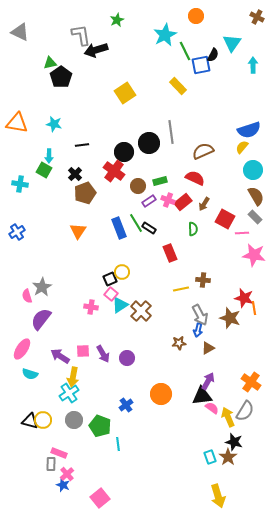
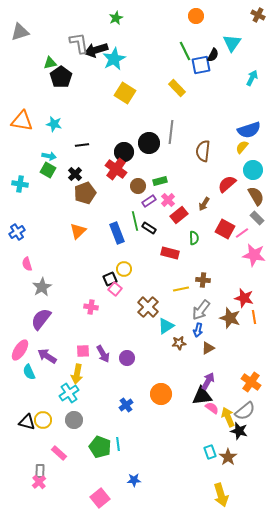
brown cross at (257, 17): moved 1 px right, 2 px up
green star at (117, 20): moved 1 px left, 2 px up
gray triangle at (20, 32): rotated 42 degrees counterclockwise
gray L-shape at (81, 35): moved 2 px left, 8 px down
cyan star at (165, 35): moved 51 px left, 24 px down
cyan arrow at (253, 65): moved 1 px left, 13 px down; rotated 28 degrees clockwise
yellow rectangle at (178, 86): moved 1 px left, 2 px down
yellow square at (125, 93): rotated 25 degrees counterclockwise
orange triangle at (17, 123): moved 5 px right, 2 px up
gray line at (171, 132): rotated 15 degrees clockwise
brown semicircle at (203, 151): rotated 60 degrees counterclockwise
cyan arrow at (49, 156): rotated 80 degrees counterclockwise
green square at (44, 170): moved 4 px right
red cross at (114, 171): moved 2 px right, 2 px up
red semicircle at (195, 178): moved 32 px right, 6 px down; rotated 66 degrees counterclockwise
pink cross at (168, 200): rotated 24 degrees clockwise
red rectangle at (183, 202): moved 4 px left, 13 px down
gray rectangle at (255, 217): moved 2 px right, 1 px down
red square at (225, 219): moved 10 px down
green line at (136, 223): moved 1 px left, 2 px up; rotated 18 degrees clockwise
blue rectangle at (119, 228): moved 2 px left, 5 px down
green semicircle at (193, 229): moved 1 px right, 9 px down
orange triangle at (78, 231): rotated 12 degrees clockwise
pink line at (242, 233): rotated 32 degrees counterclockwise
red rectangle at (170, 253): rotated 54 degrees counterclockwise
yellow circle at (122, 272): moved 2 px right, 3 px up
pink square at (111, 294): moved 4 px right, 5 px up
pink semicircle at (27, 296): moved 32 px up
cyan triangle at (120, 305): moved 46 px right, 21 px down
orange line at (254, 308): moved 9 px down
brown cross at (141, 311): moved 7 px right, 4 px up
gray arrow at (200, 315): moved 1 px right, 5 px up; rotated 65 degrees clockwise
pink ellipse at (22, 349): moved 2 px left, 1 px down
purple arrow at (60, 356): moved 13 px left
cyan semicircle at (30, 374): moved 1 px left, 2 px up; rotated 49 degrees clockwise
yellow arrow at (73, 377): moved 4 px right, 3 px up
gray semicircle at (245, 411): rotated 20 degrees clockwise
black triangle at (30, 421): moved 3 px left, 1 px down
green pentagon at (100, 426): moved 21 px down
black star at (234, 442): moved 5 px right, 11 px up
pink rectangle at (59, 453): rotated 21 degrees clockwise
cyan rectangle at (210, 457): moved 5 px up
gray rectangle at (51, 464): moved 11 px left, 7 px down
pink cross at (67, 474): moved 28 px left, 8 px down
blue star at (63, 485): moved 71 px right, 5 px up; rotated 24 degrees counterclockwise
yellow arrow at (218, 496): moved 3 px right, 1 px up
